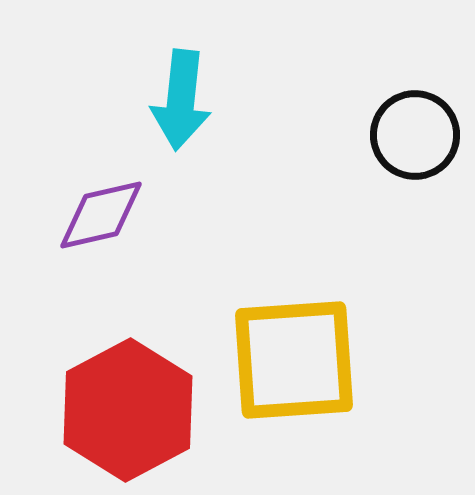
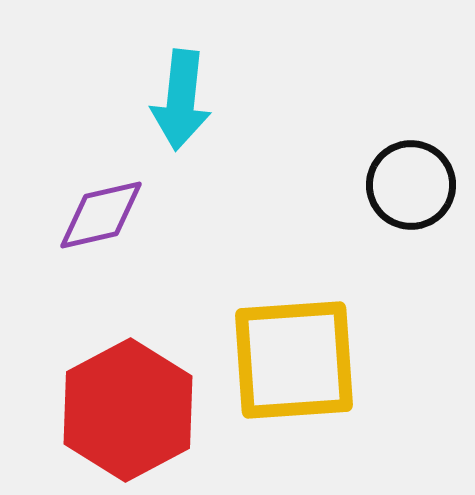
black circle: moved 4 px left, 50 px down
